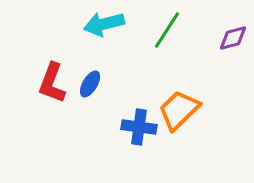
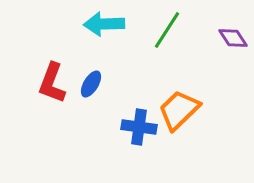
cyan arrow: rotated 12 degrees clockwise
purple diamond: rotated 72 degrees clockwise
blue ellipse: moved 1 px right
